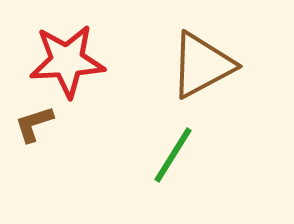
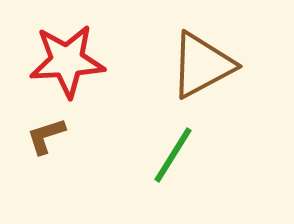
brown L-shape: moved 12 px right, 12 px down
